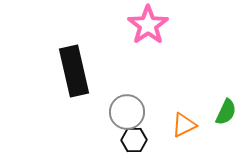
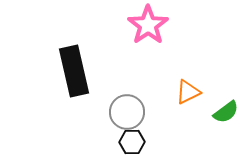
green semicircle: rotated 28 degrees clockwise
orange triangle: moved 4 px right, 33 px up
black hexagon: moved 2 px left, 2 px down
